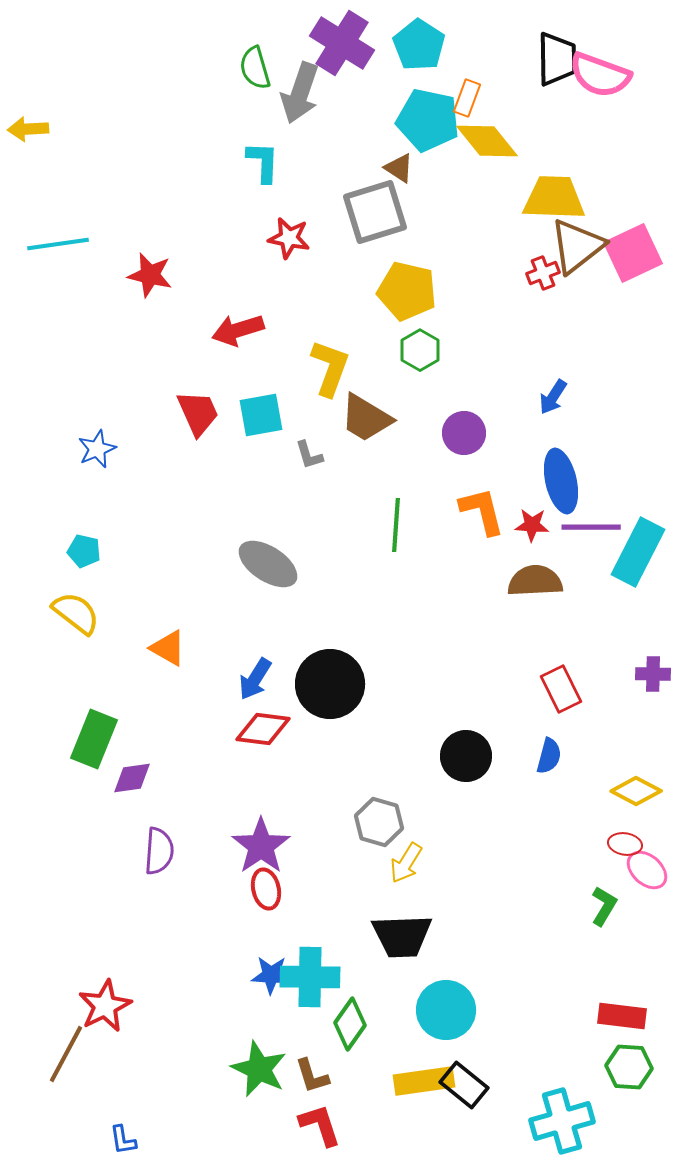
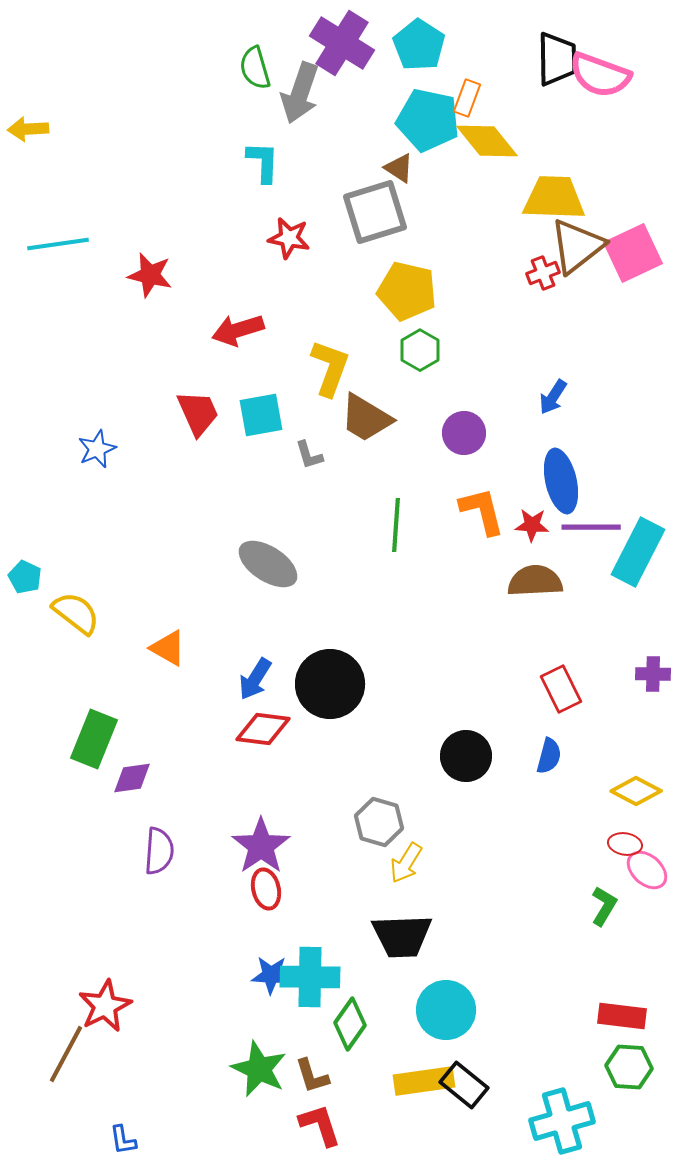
cyan pentagon at (84, 551): moved 59 px left, 26 px down; rotated 12 degrees clockwise
